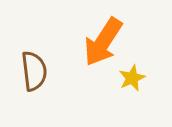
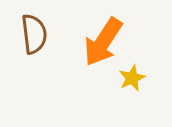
brown semicircle: moved 37 px up
